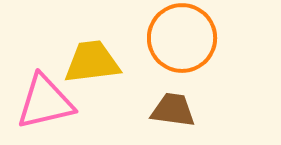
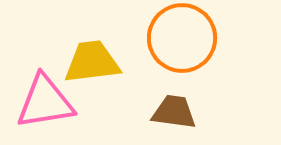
pink triangle: rotated 4 degrees clockwise
brown trapezoid: moved 1 px right, 2 px down
